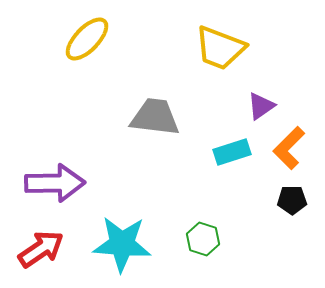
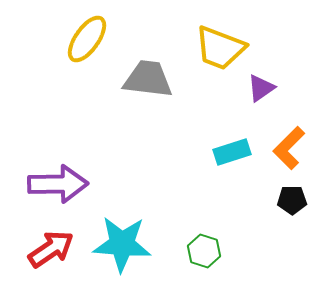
yellow ellipse: rotated 9 degrees counterclockwise
purple triangle: moved 18 px up
gray trapezoid: moved 7 px left, 38 px up
purple arrow: moved 3 px right, 1 px down
green hexagon: moved 1 px right, 12 px down
red arrow: moved 10 px right
